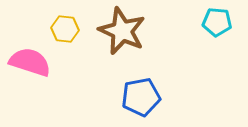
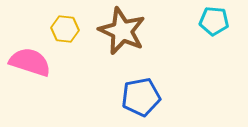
cyan pentagon: moved 3 px left, 1 px up
